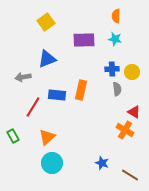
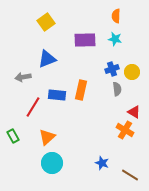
purple rectangle: moved 1 px right
blue cross: rotated 16 degrees counterclockwise
